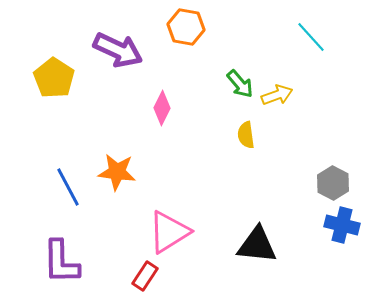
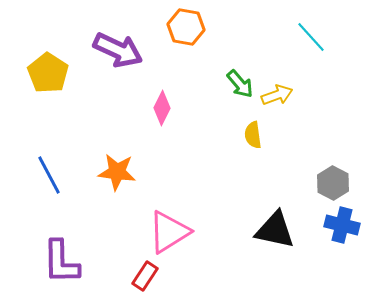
yellow pentagon: moved 6 px left, 5 px up
yellow semicircle: moved 7 px right
blue line: moved 19 px left, 12 px up
black triangle: moved 18 px right, 15 px up; rotated 6 degrees clockwise
